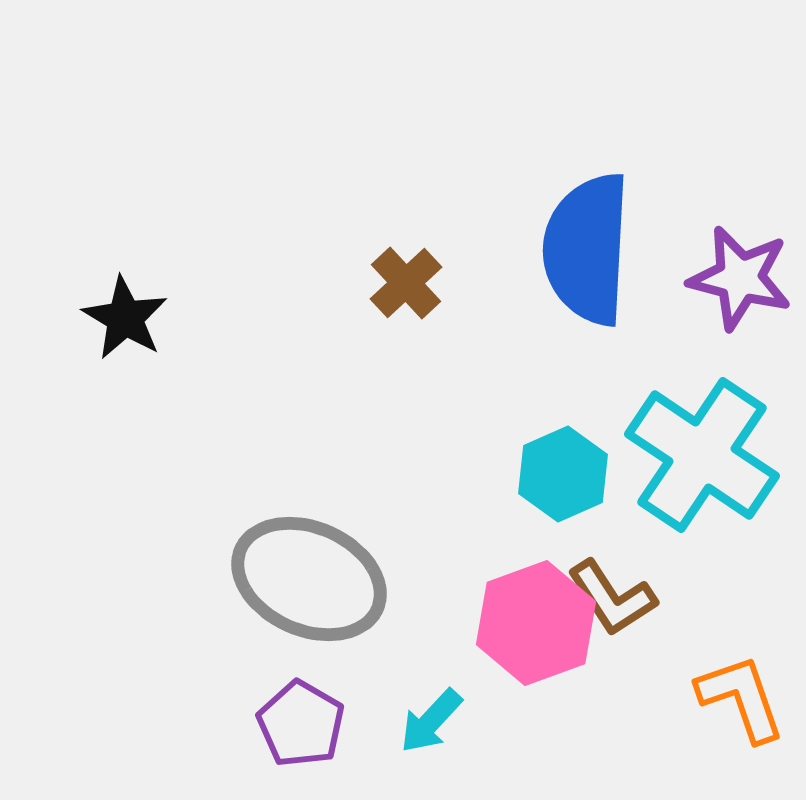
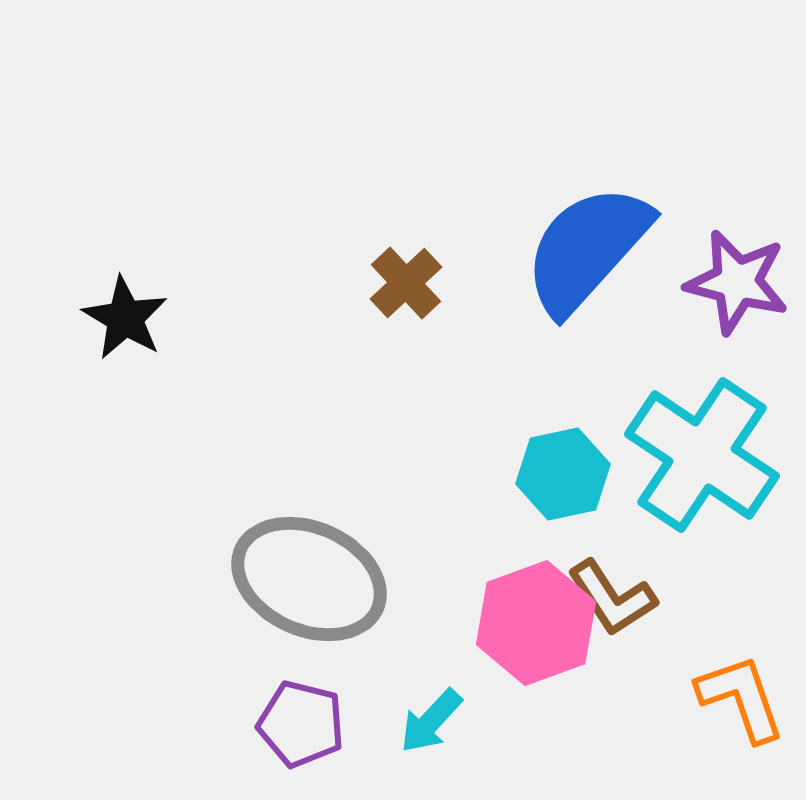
blue semicircle: rotated 39 degrees clockwise
purple star: moved 3 px left, 4 px down
cyan hexagon: rotated 12 degrees clockwise
purple pentagon: rotated 16 degrees counterclockwise
